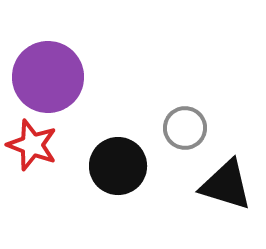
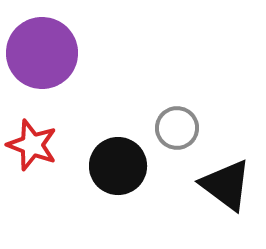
purple circle: moved 6 px left, 24 px up
gray circle: moved 8 px left
black triangle: rotated 20 degrees clockwise
